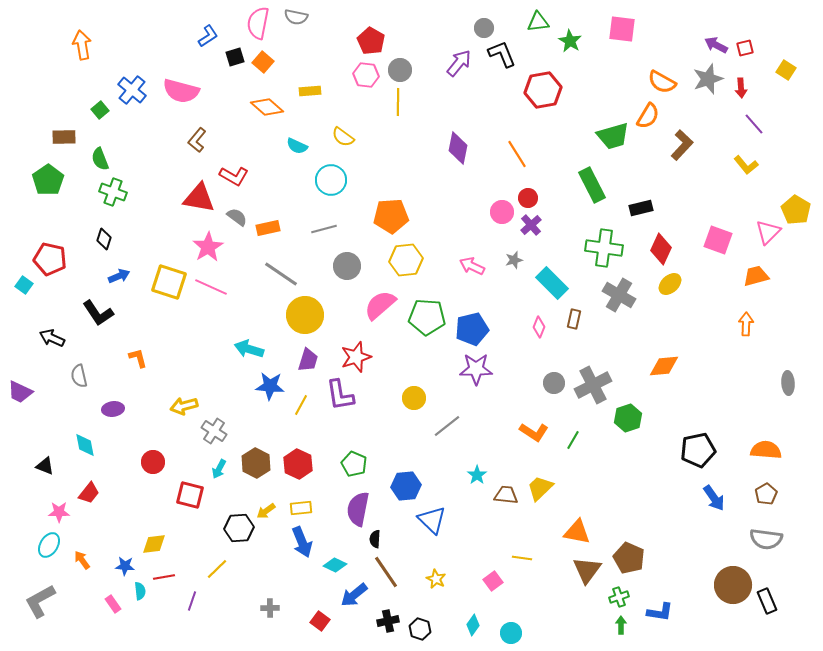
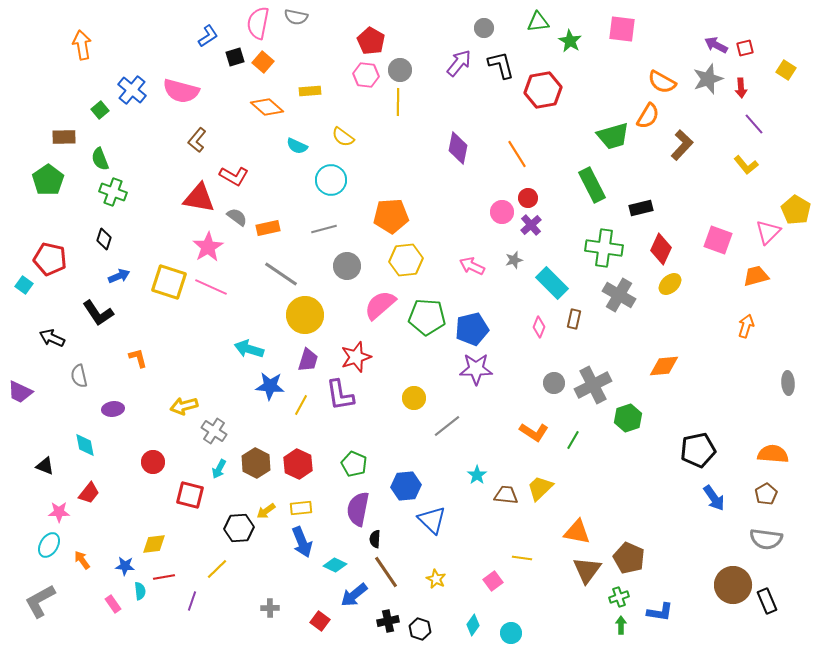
black L-shape at (502, 54): moved 1 px left, 11 px down; rotated 8 degrees clockwise
orange arrow at (746, 324): moved 2 px down; rotated 15 degrees clockwise
orange semicircle at (766, 450): moved 7 px right, 4 px down
